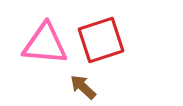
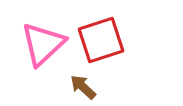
pink triangle: moved 2 px left; rotated 48 degrees counterclockwise
